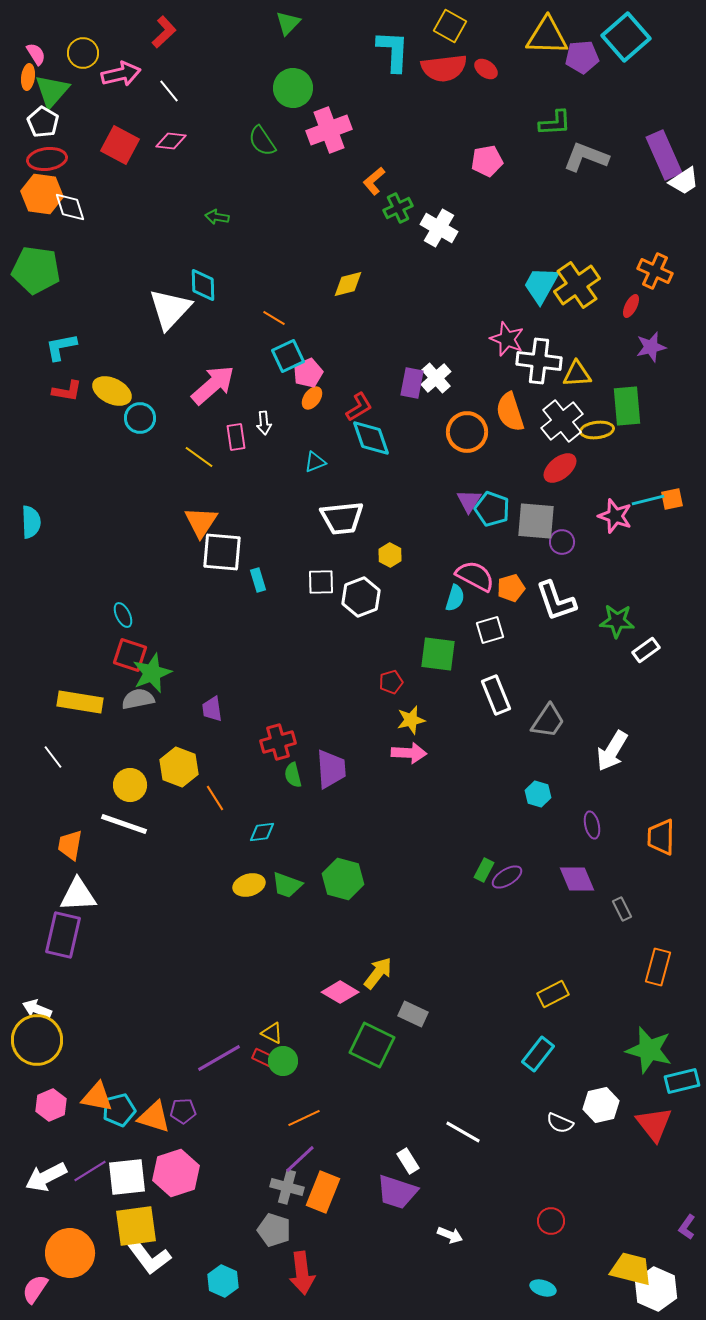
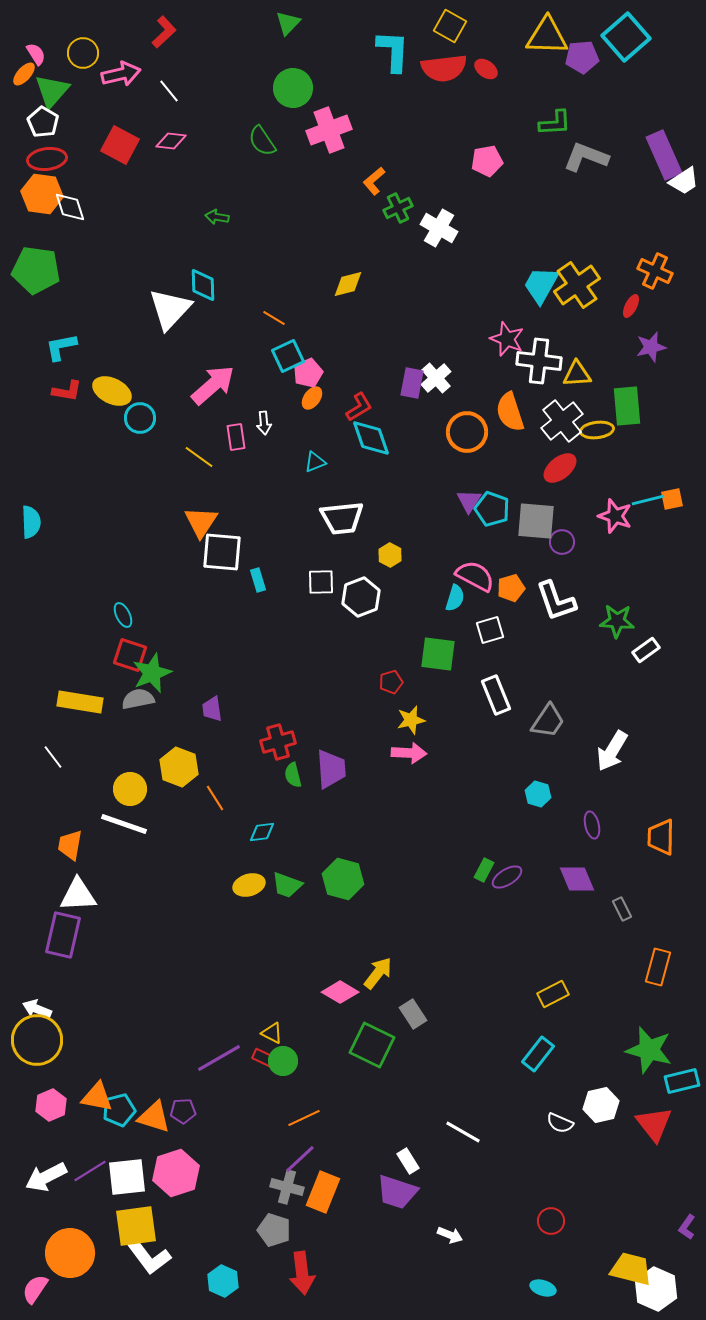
orange ellipse at (28, 77): moved 4 px left, 3 px up; rotated 35 degrees clockwise
yellow circle at (130, 785): moved 4 px down
gray rectangle at (413, 1014): rotated 32 degrees clockwise
